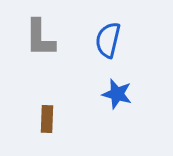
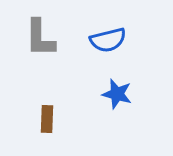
blue semicircle: rotated 117 degrees counterclockwise
